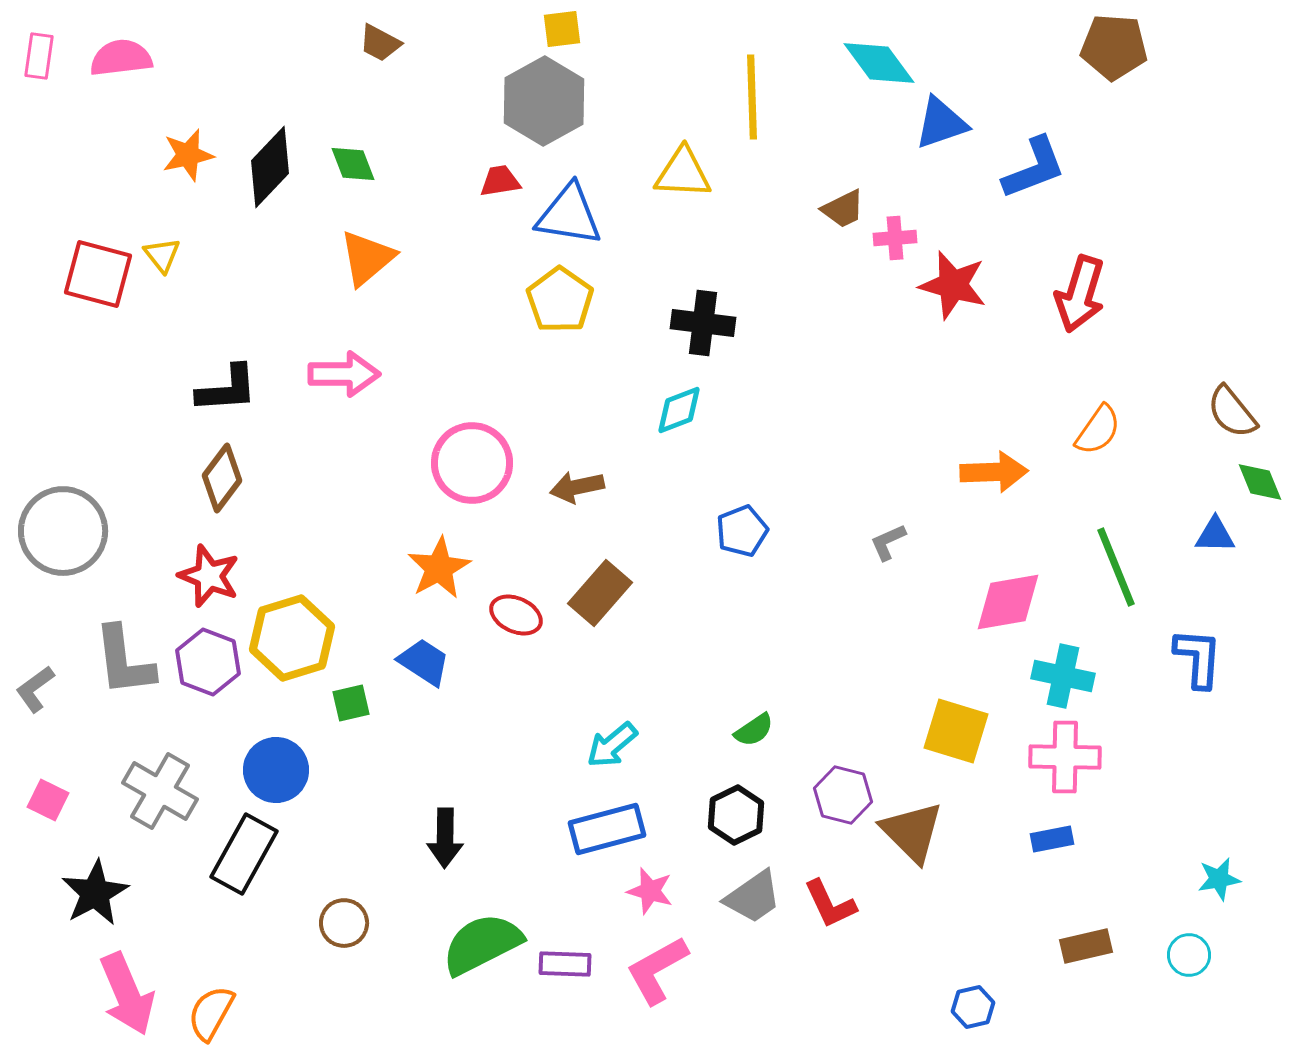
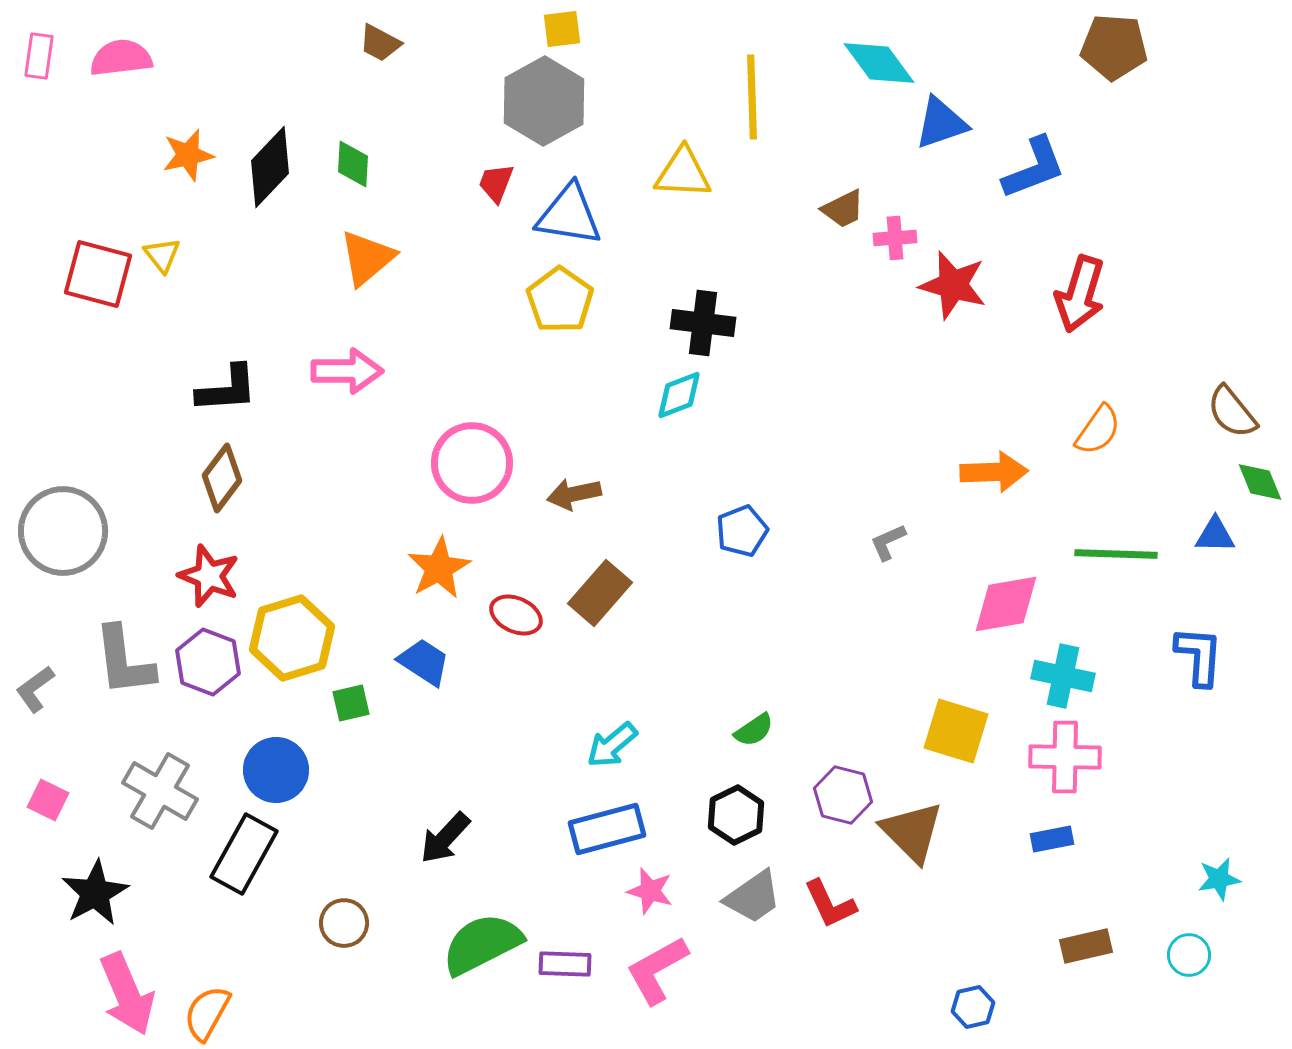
green diamond at (353, 164): rotated 24 degrees clockwise
red trapezoid at (500, 181): moved 4 px left, 2 px down; rotated 60 degrees counterclockwise
pink arrow at (344, 374): moved 3 px right, 3 px up
cyan diamond at (679, 410): moved 15 px up
brown arrow at (577, 487): moved 3 px left, 7 px down
green line at (1116, 567): moved 13 px up; rotated 66 degrees counterclockwise
pink diamond at (1008, 602): moved 2 px left, 2 px down
blue L-shape at (1198, 658): moved 1 px right, 2 px up
black arrow at (445, 838): rotated 42 degrees clockwise
orange semicircle at (211, 1013): moved 4 px left
